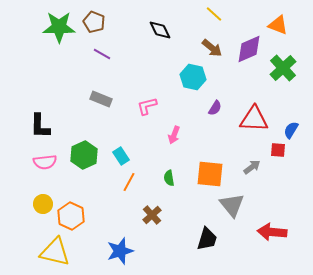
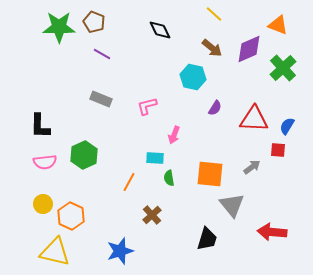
blue semicircle: moved 4 px left, 4 px up
cyan rectangle: moved 34 px right, 2 px down; rotated 54 degrees counterclockwise
